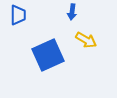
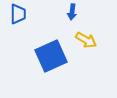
blue trapezoid: moved 1 px up
blue square: moved 3 px right, 1 px down
